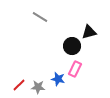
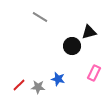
pink rectangle: moved 19 px right, 4 px down
